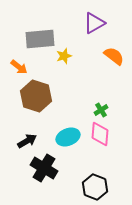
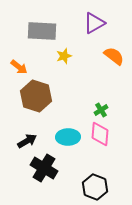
gray rectangle: moved 2 px right, 8 px up; rotated 8 degrees clockwise
cyan ellipse: rotated 20 degrees clockwise
